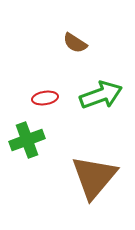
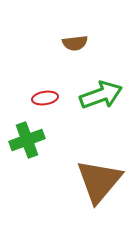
brown semicircle: rotated 40 degrees counterclockwise
brown triangle: moved 5 px right, 4 px down
